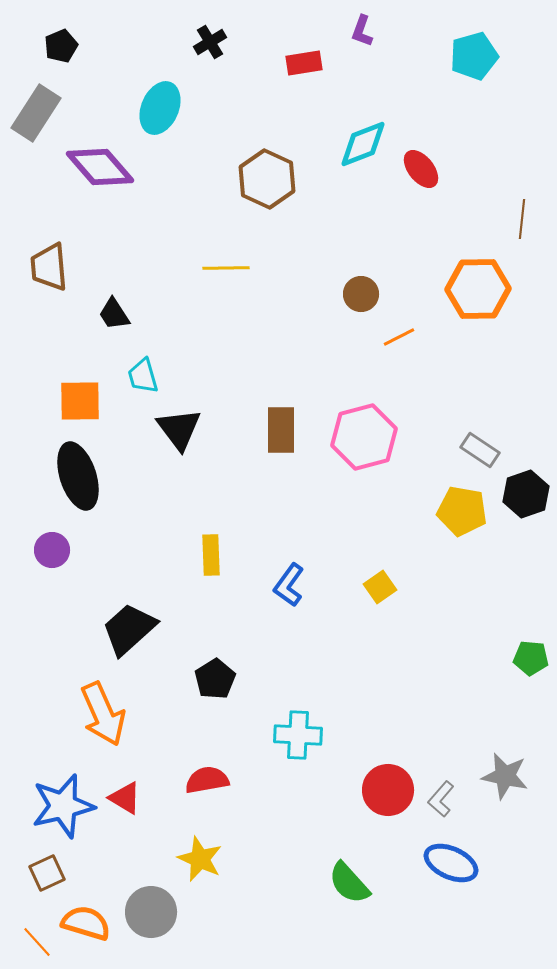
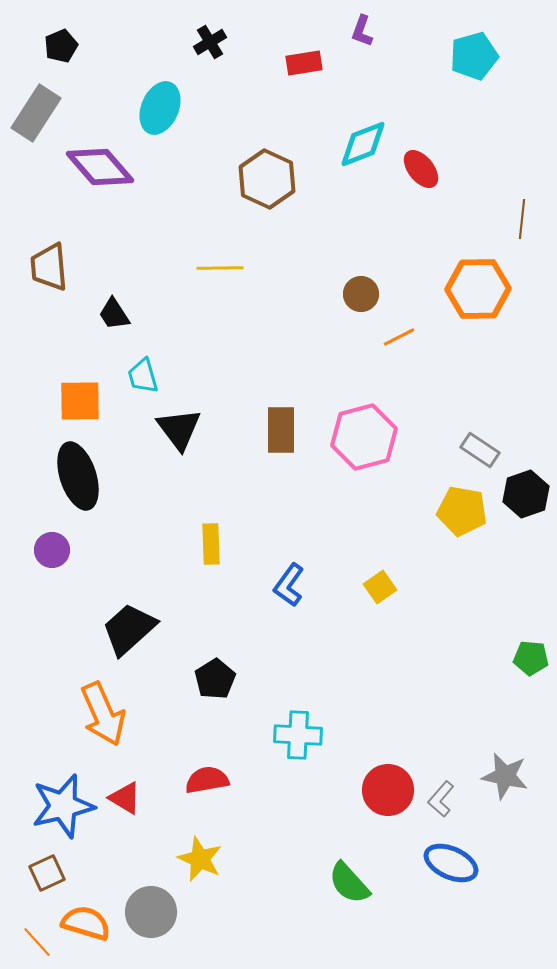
yellow line at (226, 268): moved 6 px left
yellow rectangle at (211, 555): moved 11 px up
